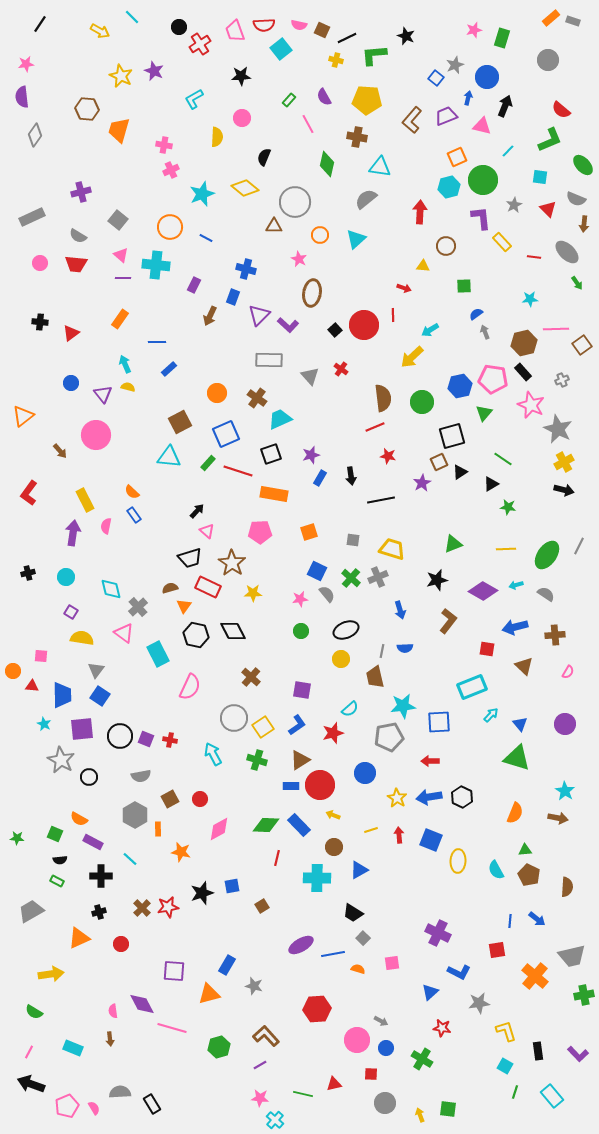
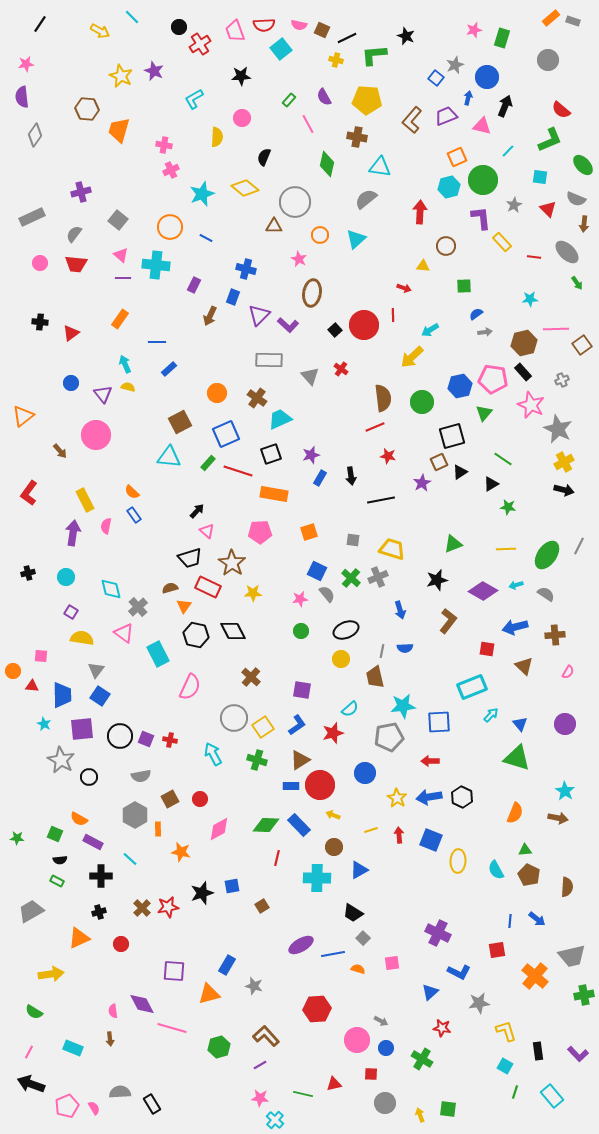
gray semicircle at (78, 236): moved 4 px left, 2 px up; rotated 96 degrees clockwise
gray arrow at (485, 332): rotated 104 degrees clockwise
